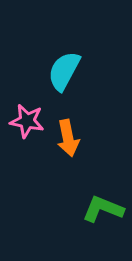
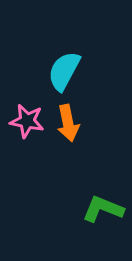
orange arrow: moved 15 px up
